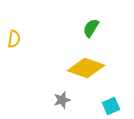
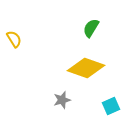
yellow semicircle: rotated 42 degrees counterclockwise
